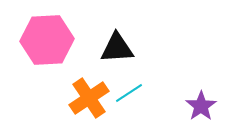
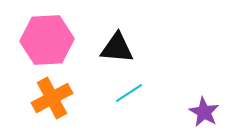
black triangle: rotated 9 degrees clockwise
orange cross: moved 37 px left; rotated 6 degrees clockwise
purple star: moved 3 px right, 6 px down; rotated 8 degrees counterclockwise
